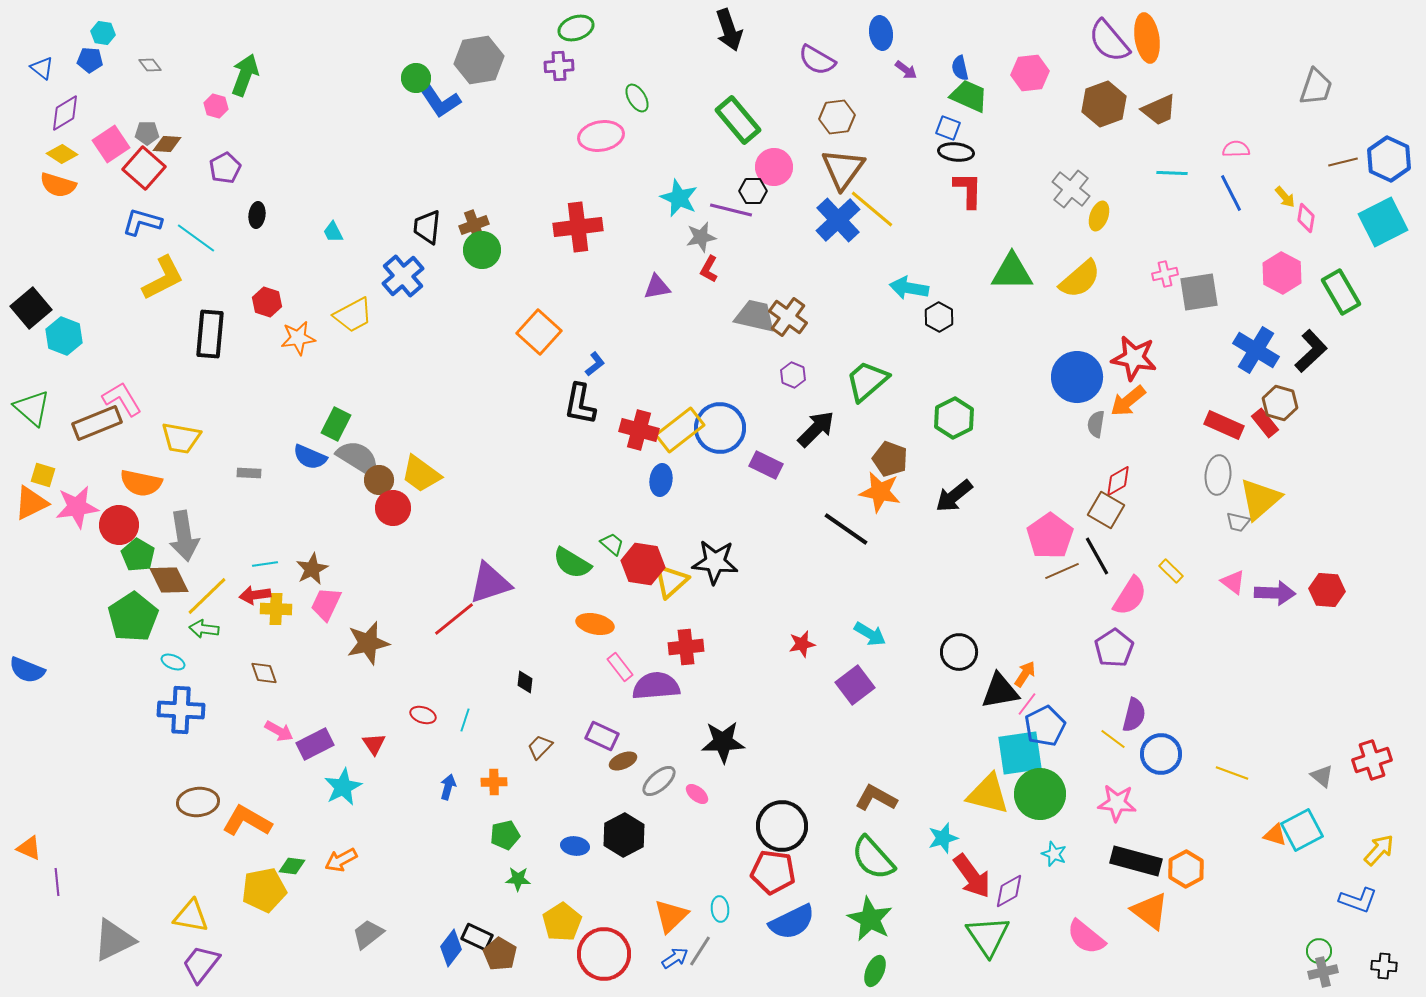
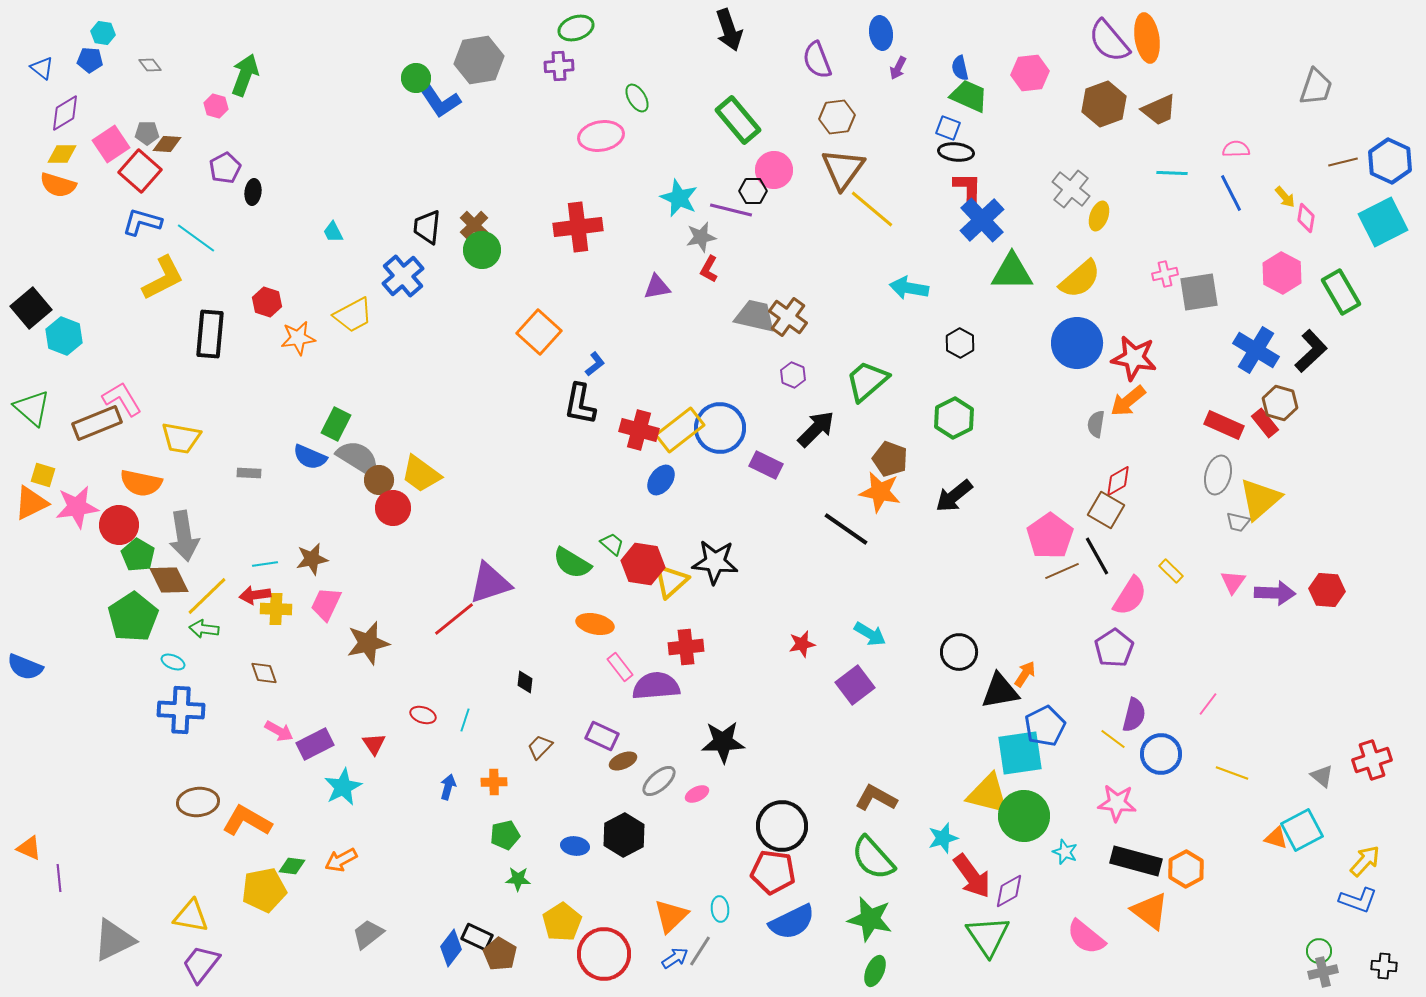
purple semicircle at (817, 60): rotated 39 degrees clockwise
purple arrow at (906, 70): moved 8 px left, 2 px up; rotated 80 degrees clockwise
yellow diamond at (62, 154): rotated 32 degrees counterclockwise
blue hexagon at (1389, 159): moved 1 px right, 2 px down
pink circle at (774, 167): moved 3 px down
red square at (144, 168): moved 4 px left, 3 px down
black ellipse at (257, 215): moved 4 px left, 23 px up
blue cross at (838, 220): moved 144 px right
brown cross at (474, 225): rotated 24 degrees counterclockwise
black hexagon at (939, 317): moved 21 px right, 26 px down
blue circle at (1077, 377): moved 34 px up
gray ellipse at (1218, 475): rotated 9 degrees clockwise
blue ellipse at (661, 480): rotated 28 degrees clockwise
brown star at (312, 569): moved 10 px up; rotated 16 degrees clockwise
pink triangle at (1233, 582): rotated 28 degrees clockwise
blue semicircle at (27, 670): moved 2 px left, 3 px up
pink line at (1027, 704): moved 181 px right
pink ellipse at (697, 794): rotated 65 degrees counterclockwise
green circle at (1040, 794): moved 16 px left, 22 px down
orange triangle at (1275, 835): moved 1 px right, 3 px down
yellow arrow at (1379, 850): moved 14 px left, 11 px down
cyan star at (1054, 854): moved 11 px right, 2 px up
purple line at (57, 882): moved 2 px right, 4 px up
green star at (870, 919): rotated 15 degrees counterclockwise
